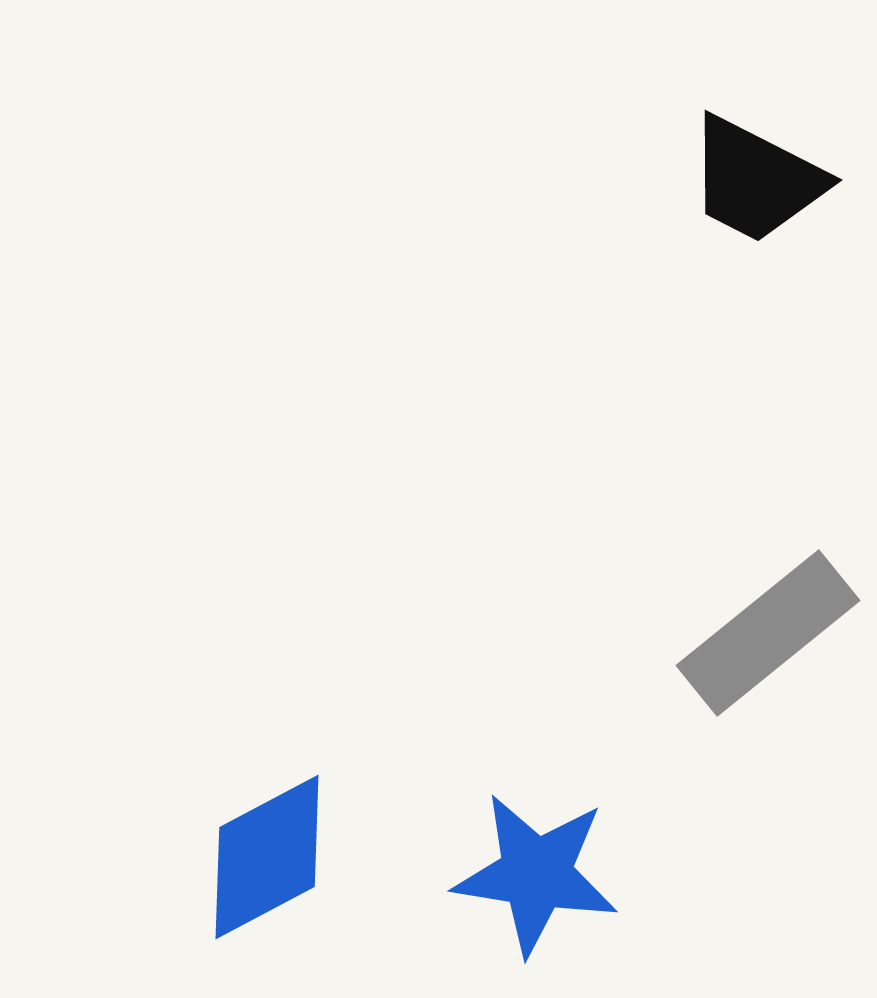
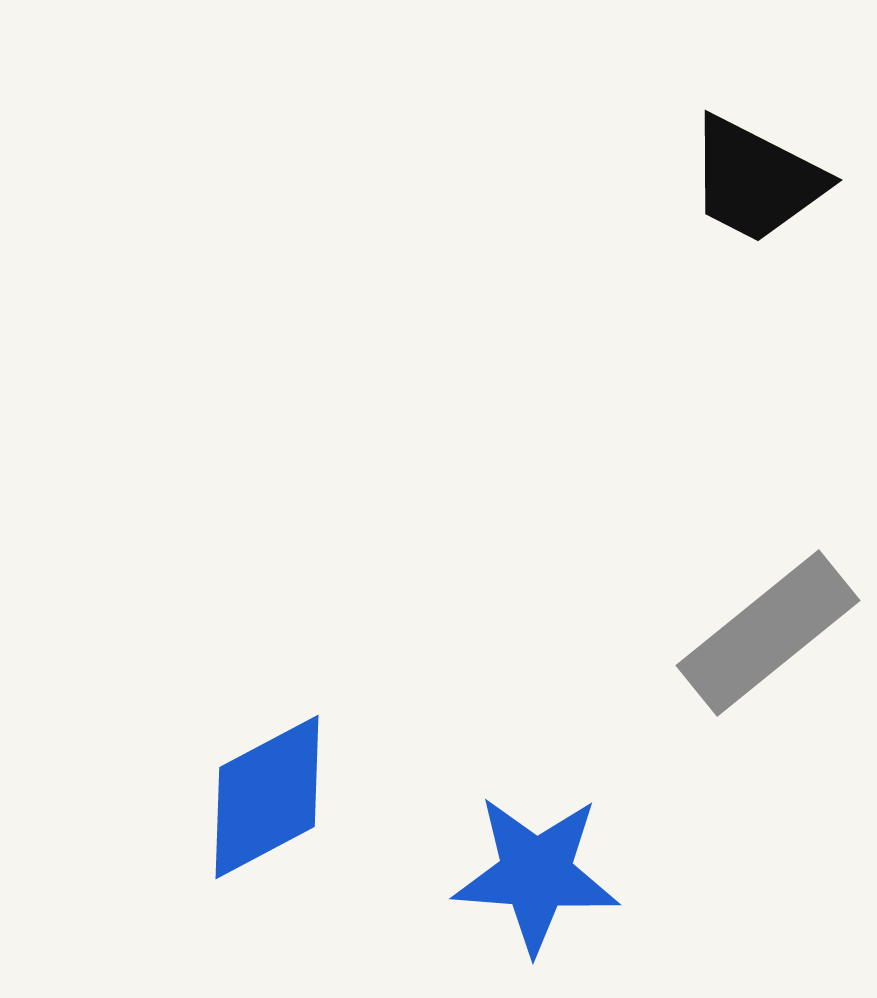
blue diamond: moved 60 px up
blue star: rotated 5 degrees counterclockwise
